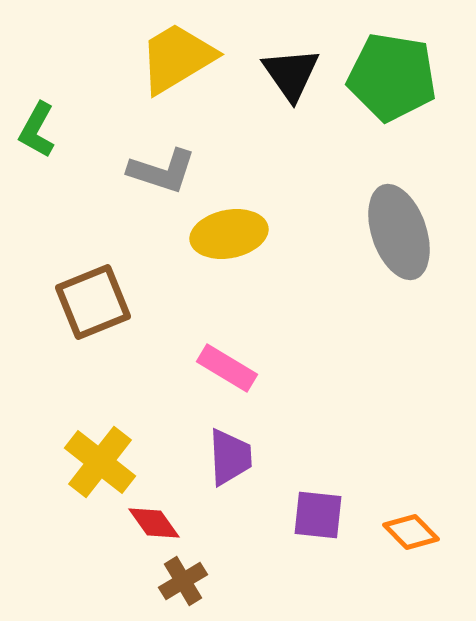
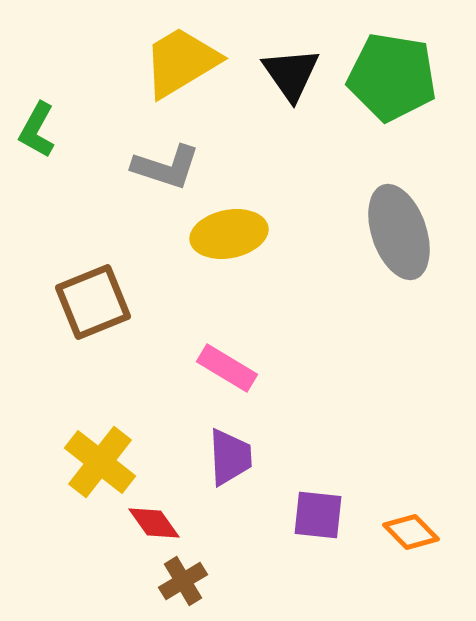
yellow trapezoid: moved 4 px right, 4 px down
gray L-shape: moved 4 px right, 4 px up
